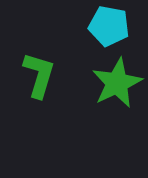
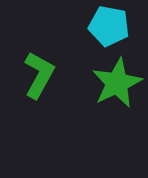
green L-shape: rotated 12 degrees clockwise
